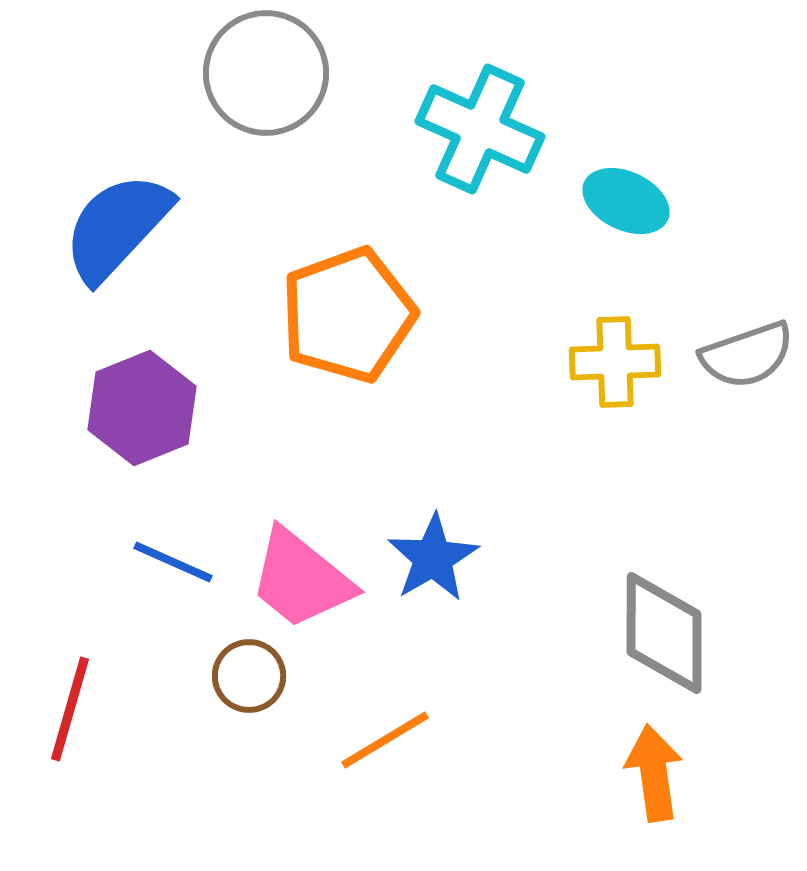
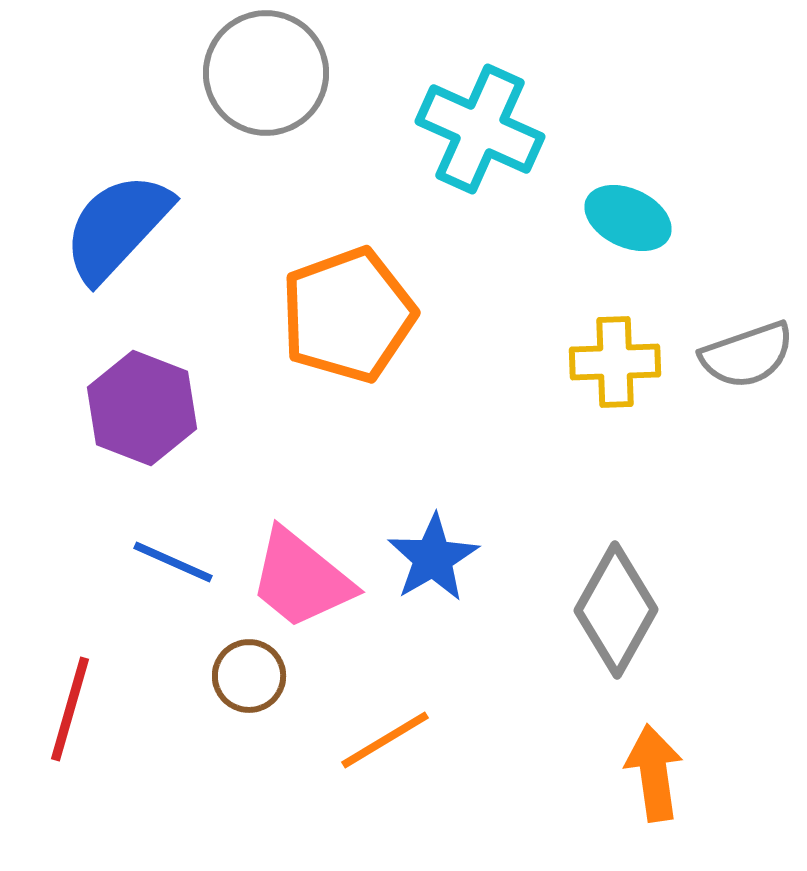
cyan ellipse: moved 2 px right, 17 px down
purple hexagon: rotated 17 degrees counterclockwise
gray diamond: moved 48 px left, 23 px up; rotated 29 degrees clockwise
